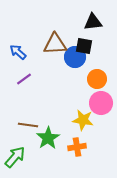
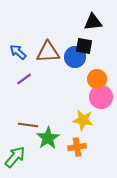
brown triangle: moved 7 px left, 8 px down
pink circle: moved 6 px up
